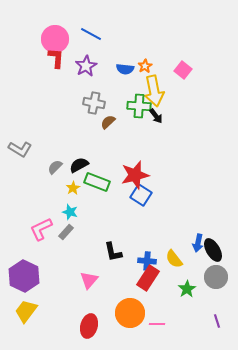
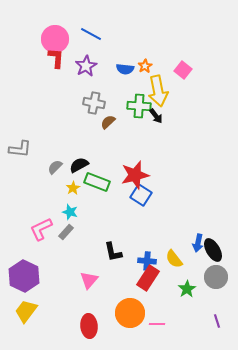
yellow arrow: moved 4 px right
gray L-shape: rotated 25 degrees counterclockwise
red ellipse: rotated 20 degrees counterclockwise
